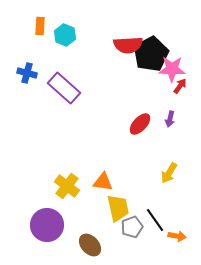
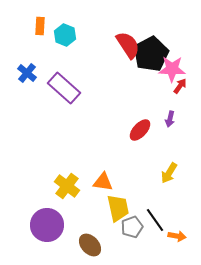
red semicircle: rotated 120 degrees counterclockwise
blue cross: rotated 24 degrees clockwise
red ellipse: moved 6 px down
